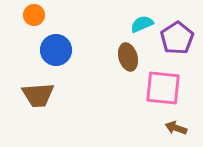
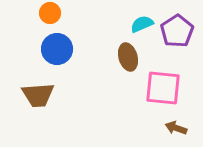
orange circle: moved 16 px right, 2 px up
purple pentagon: moved 7 px up
blue circle: moved 1 px right, 1 px up
